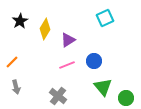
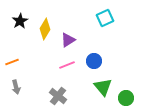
orange line: rotated 24 degrees clockwise
